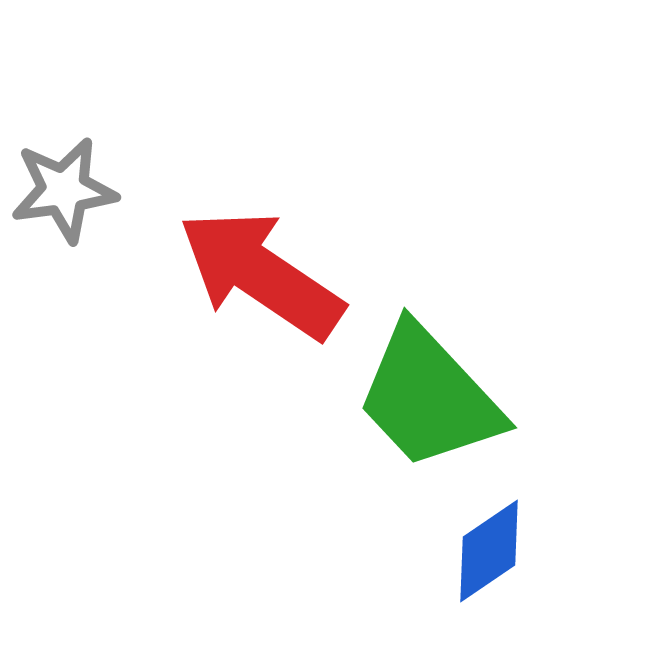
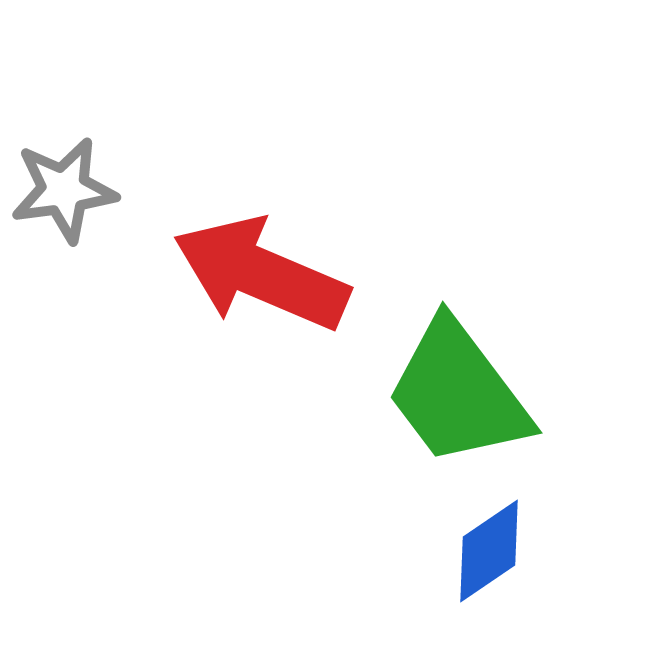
red arrow: rotated 11 degrees counterclockwise
green trapezoid: moved 29 px right, 4 px up; rotated 6 degrees clockwise
